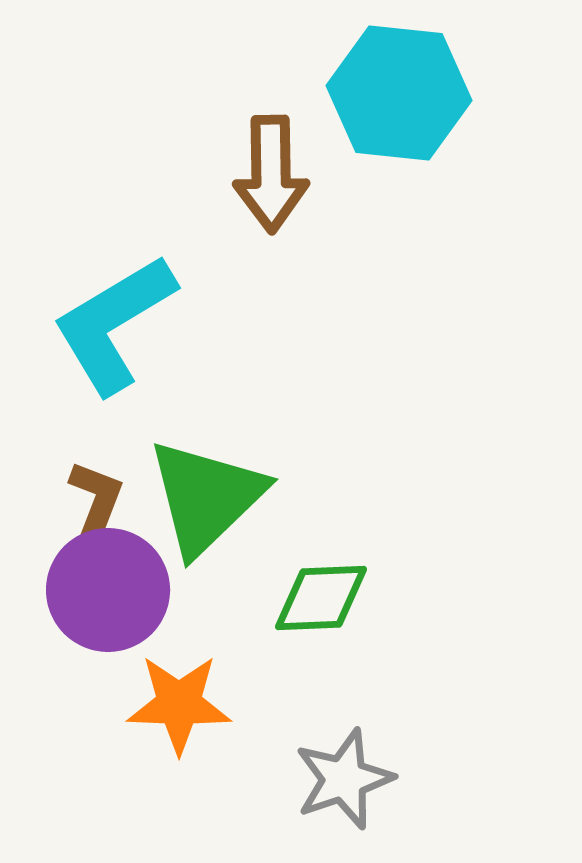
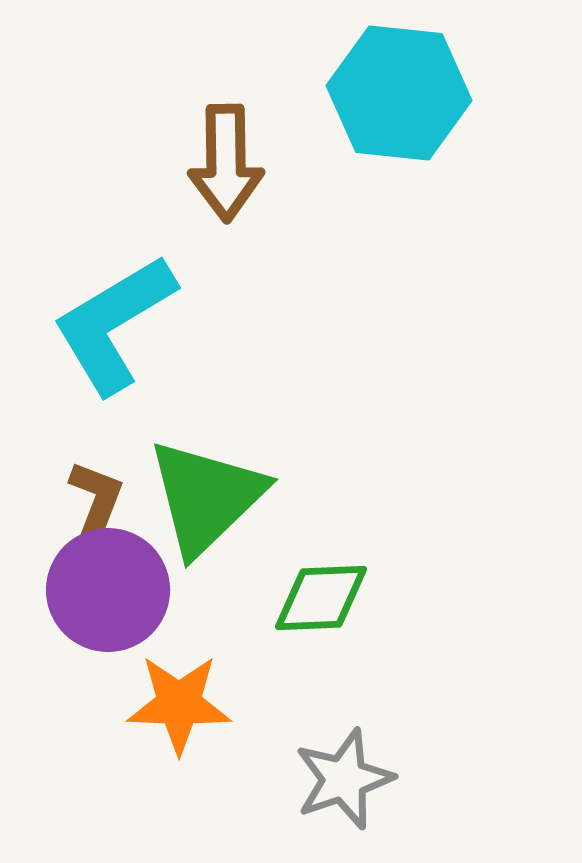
brown arrow: moved 45 px left, 11 px up
